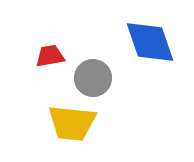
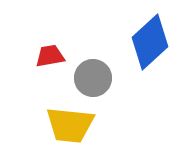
blue diamond: rotated 66 degrees clockwise
yellow trapezoid: moved 2 px left, 2 px down
